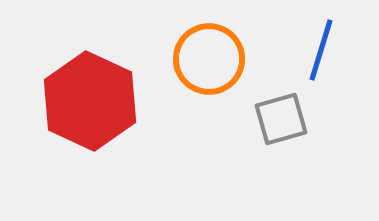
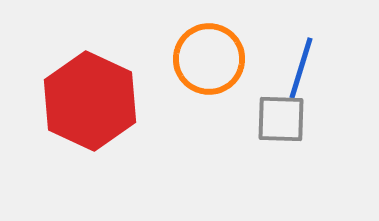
blue line: moved 20 px left, 18 px down
gray square: rotated 18 degrees clockwise
